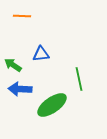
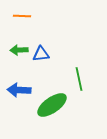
green arrow: moved 6 px right, 15 px up; rotated 36 degrees counterclockwise
blue arrow: moved 1 px left, 1 px down
